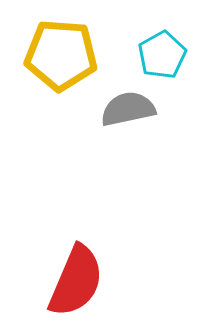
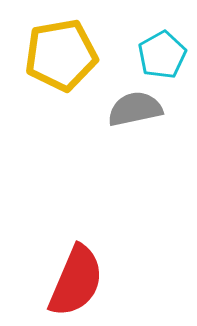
yellow pentagon: rotated 14 degrees counterclockwise
gray semicircle: moved 7 px right
